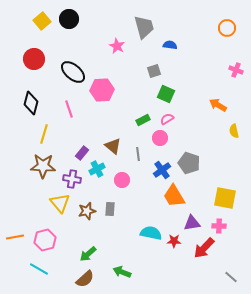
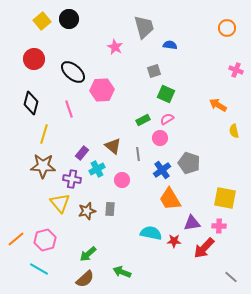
pink star at (117, 46): moved 2 px left, 1 px down
orange trapezoid at (174, 196): moved 4 px left, 3 px down
orange line at (15, 237): moved 1 px right, 2 px down; rotated 30 degrees counterclockwise
